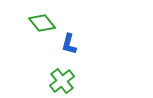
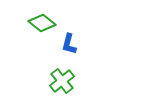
green diamond: rotated 12 degrees counterclockwise
